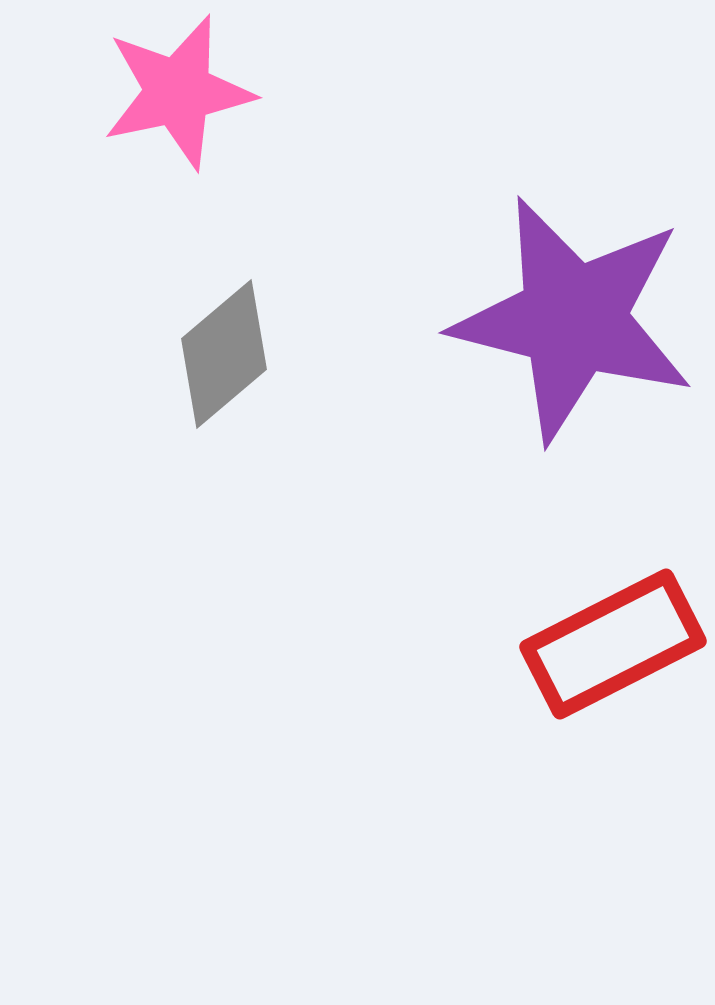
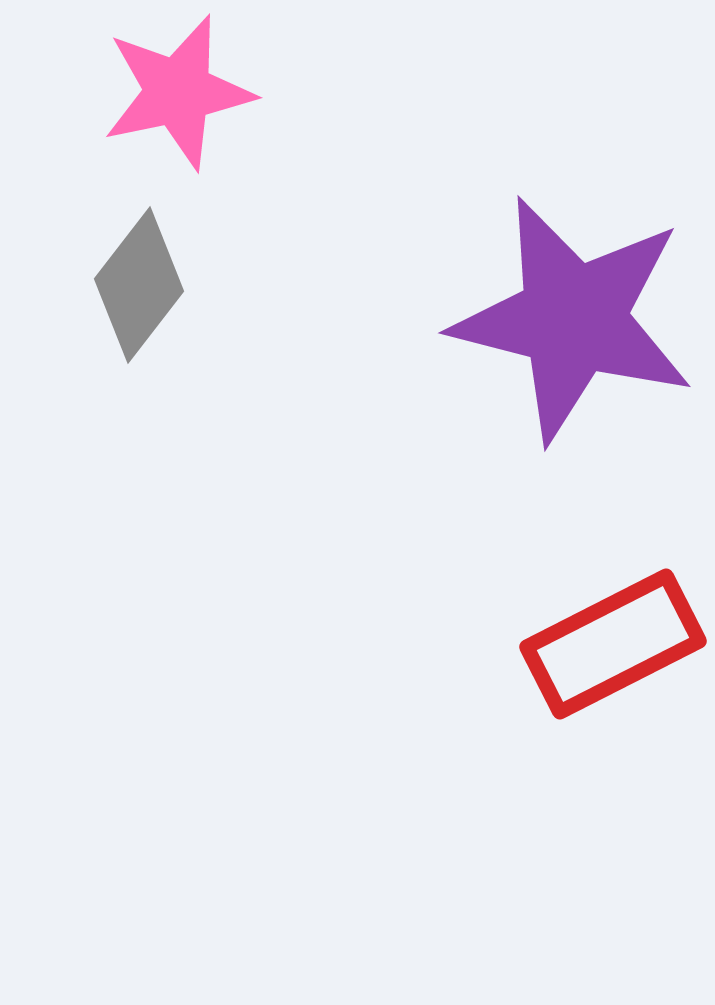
gray diamond: moved 85 px left, 69 px up; rotated 12 degrees counterclockwise
